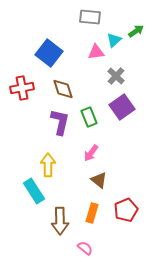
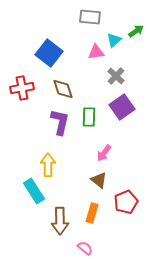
green rectangle: rotated 24 degrees clockwise
pink arrow: moved 13 px right
red pentagon: moved 8 px up
